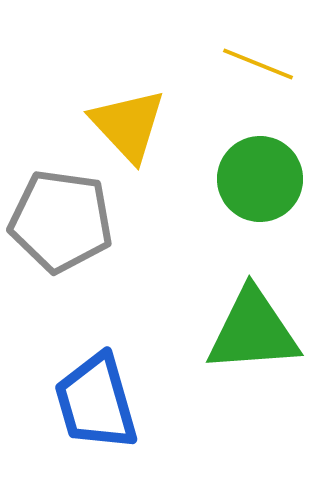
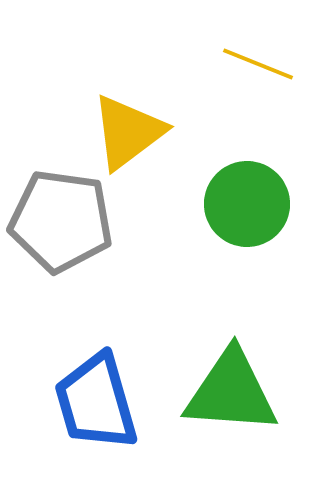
yellow triangle: moved 7 px down; rotated 36 degrees clockwise
green circle: moved 13 px left, 25 px down
green triangle: moved 22 px left, 61 px down; rotated 8 degrees clockwise
